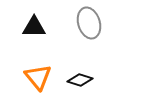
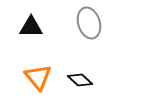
black triangle: moved 3 px left
black diamond: rotated 25 degrees clockwise
